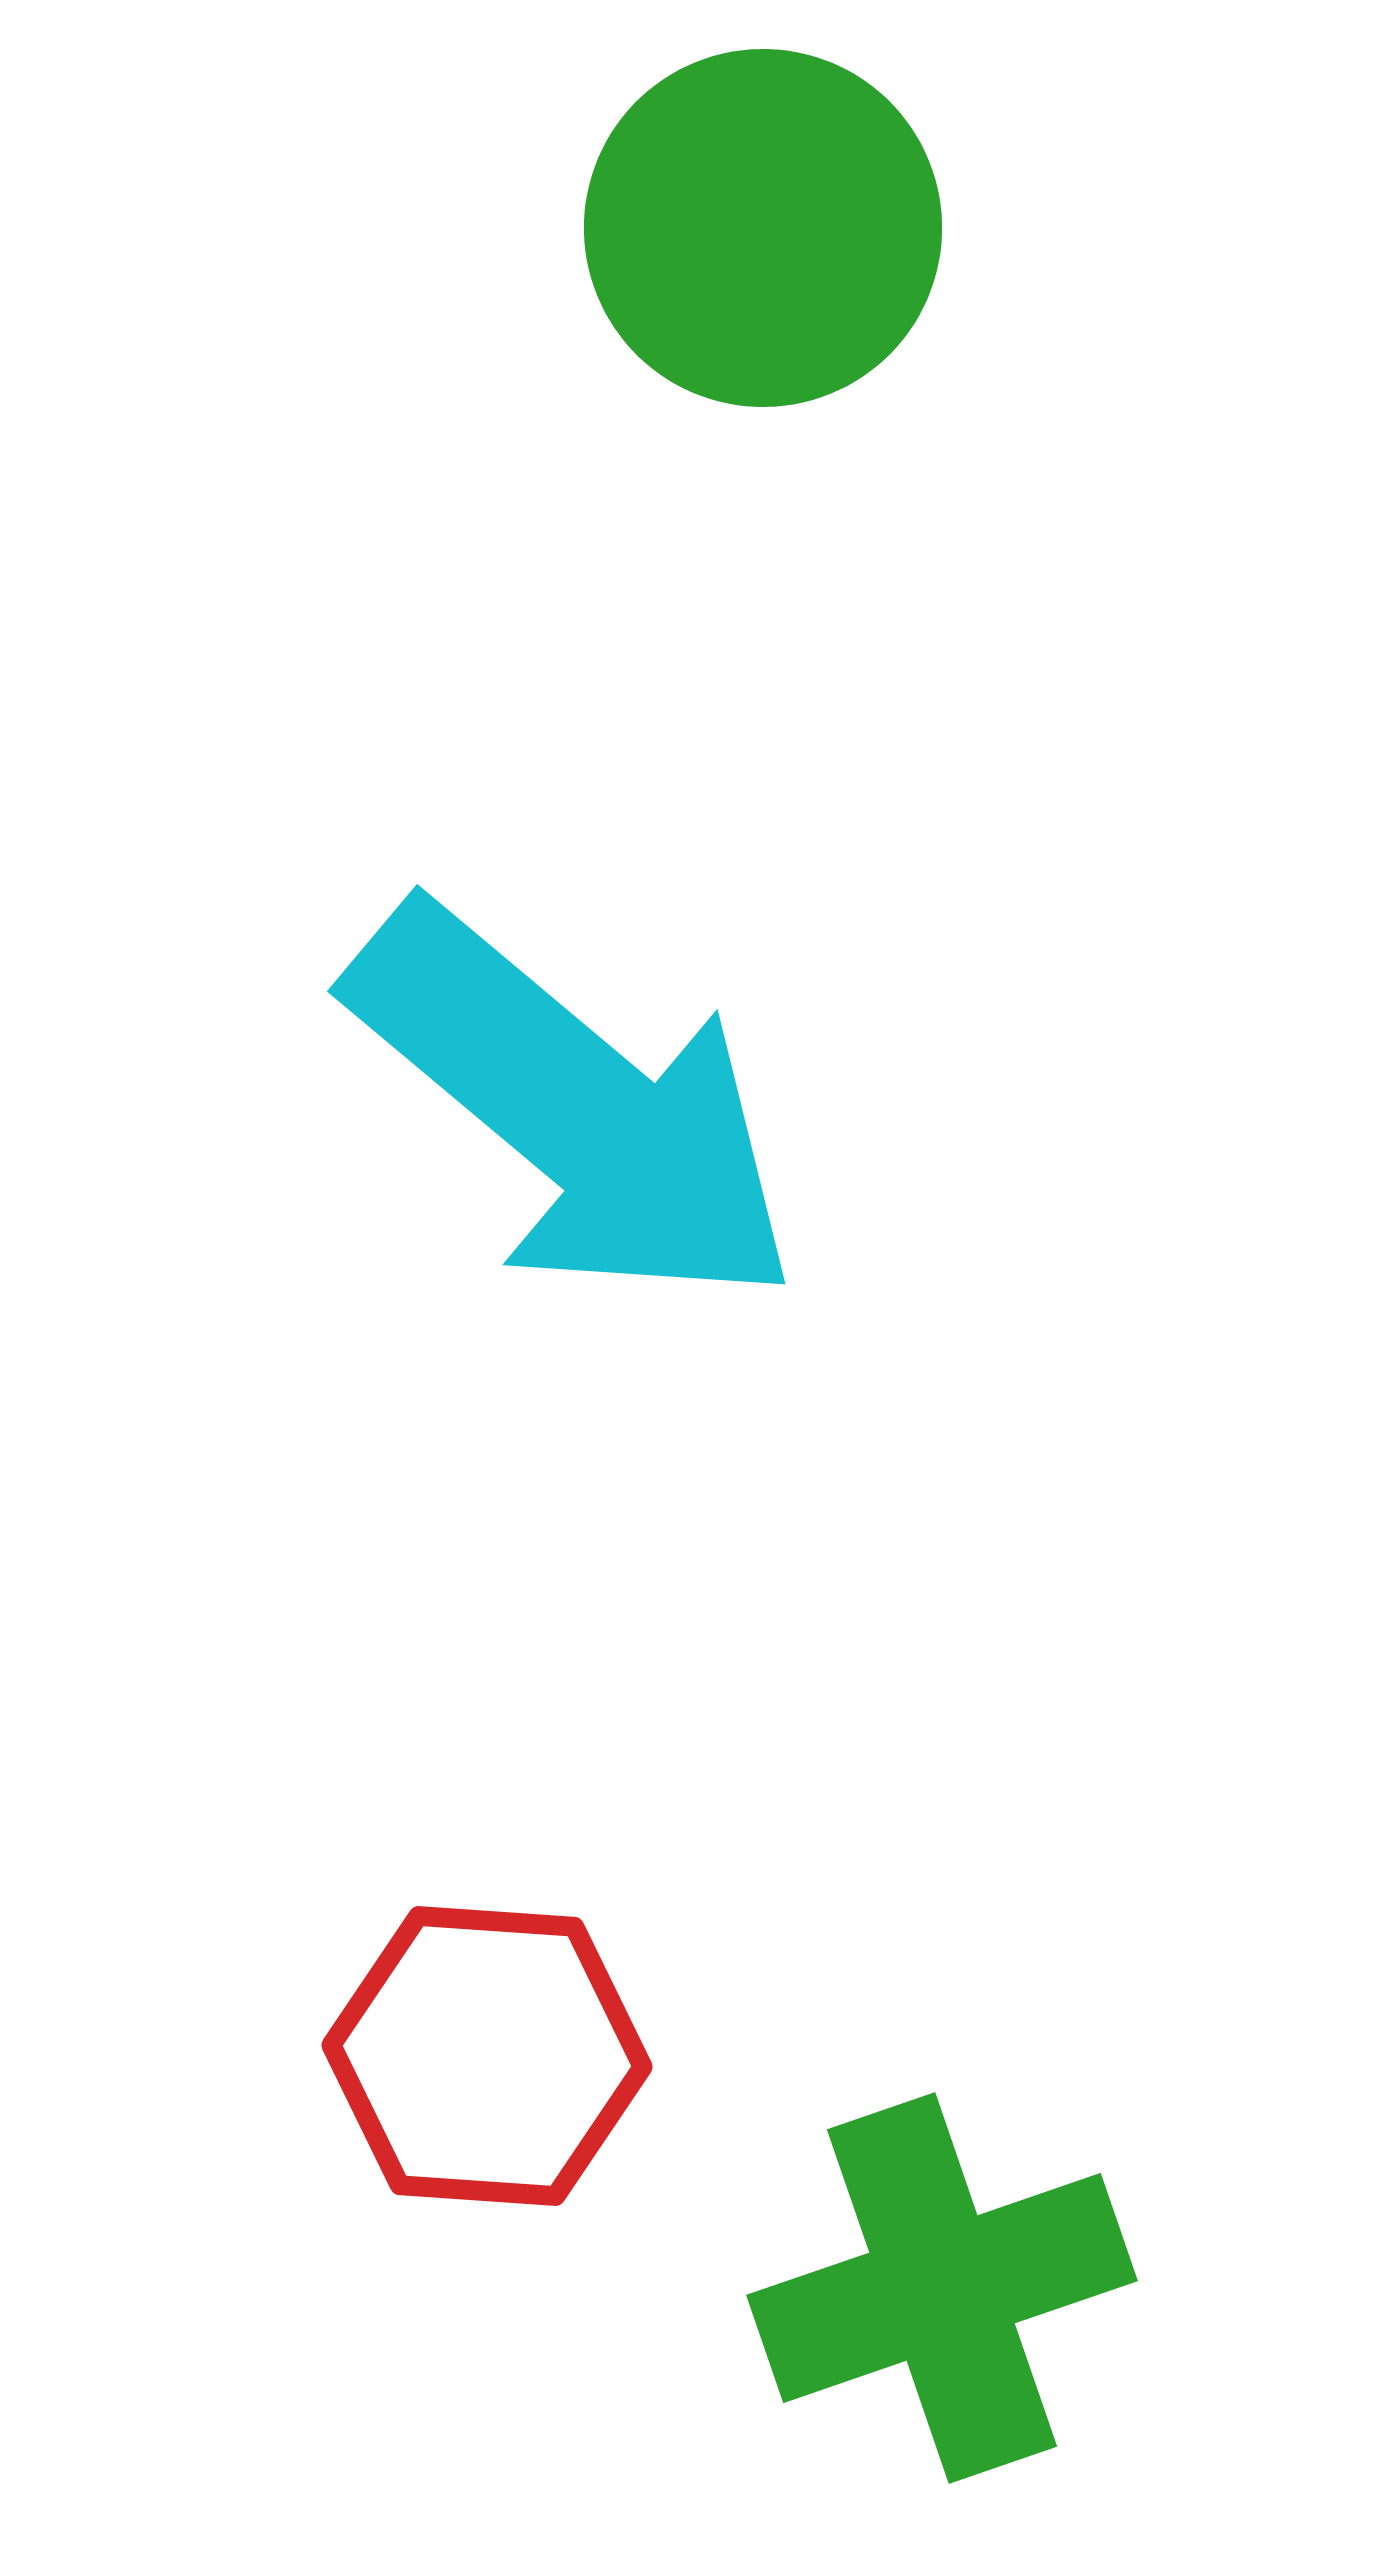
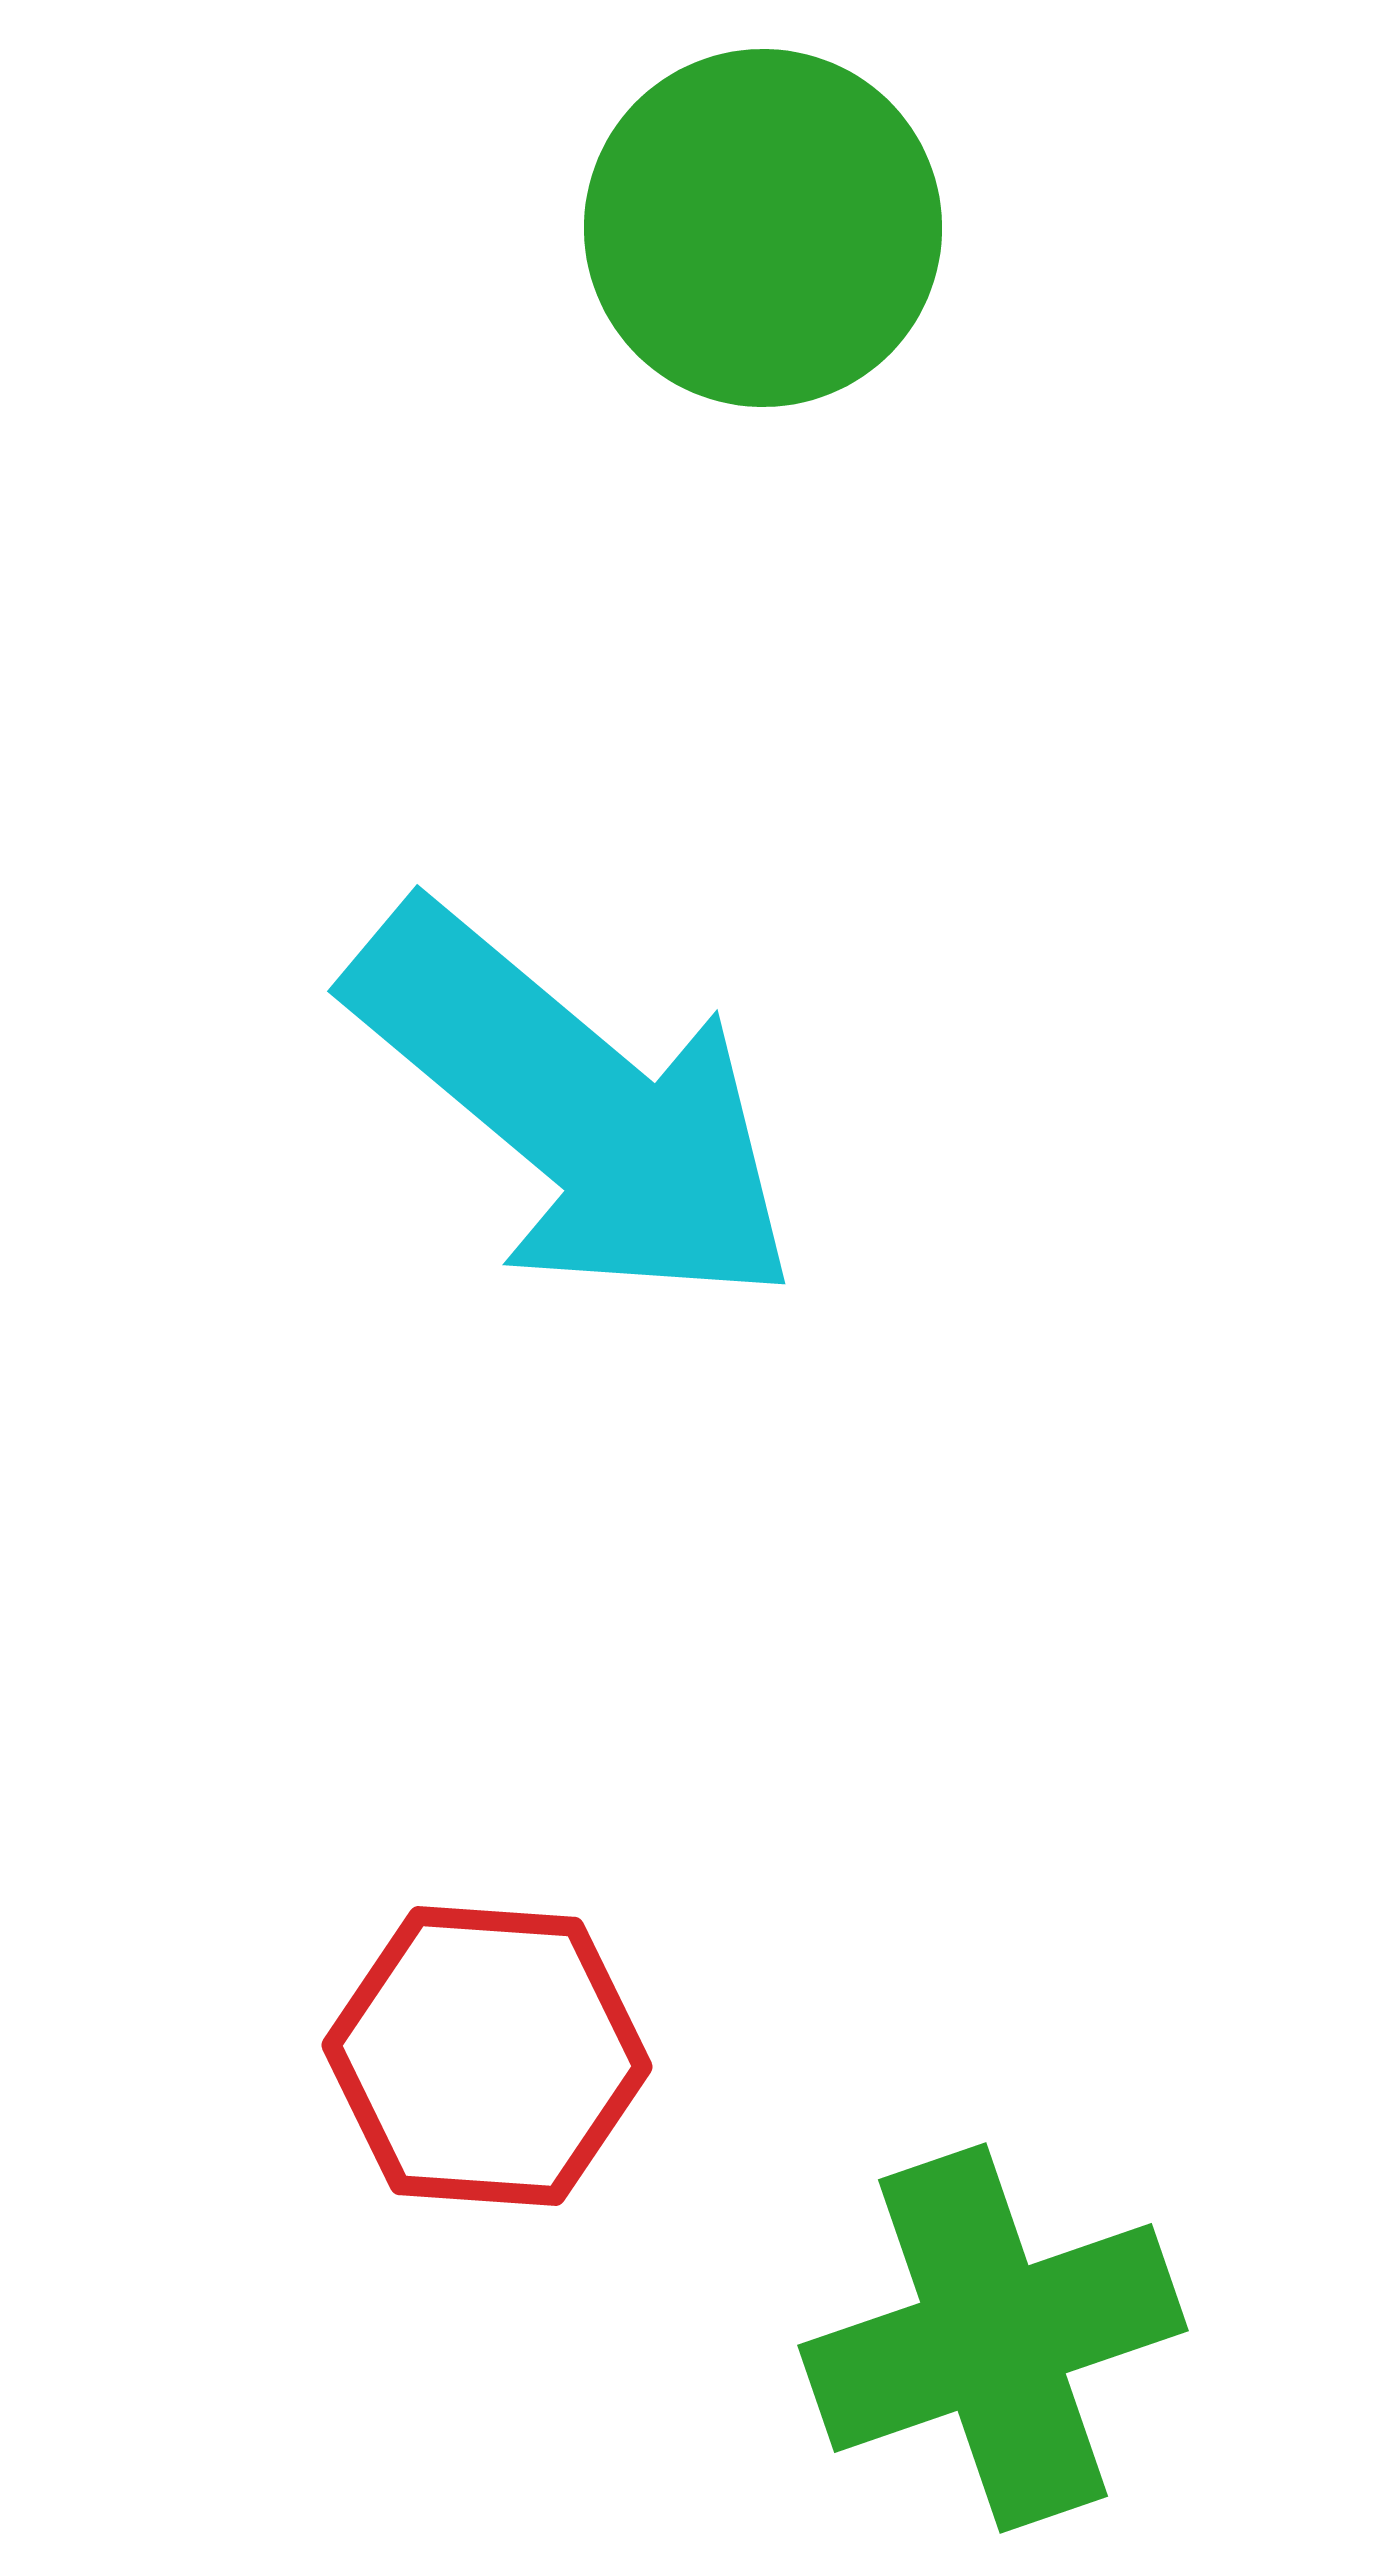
green cross: moved 51 px right, 50 px down
